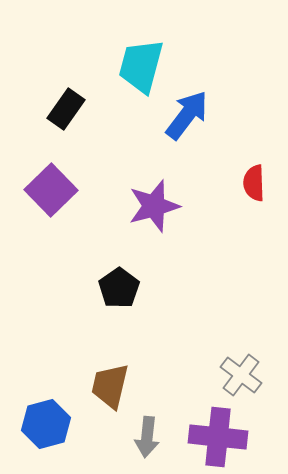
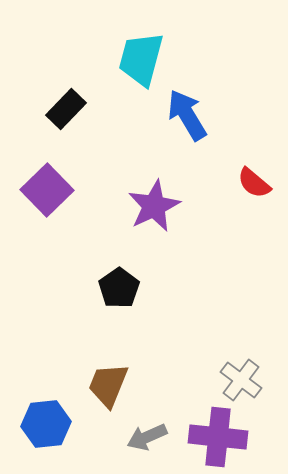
cyan trapezoid: moved 7 px up
black rectangle: rotated 9 degrees clockwise
blue arrow: rotated 68 degrees counterclockwise
red semicircle: rotated 48 degrees counterclockwise
purple square: moved 4 px left
purple star: rotated 10 degrees counterclockwise
gray cross: moved 5 px down
brown trapezoid: moved 2 px left, 1 px up; rotated 9 degrees clockwise
blue hexagon: rotated 9 degrees clockwise
gray arrow: rotated 60 degrees clockwise
